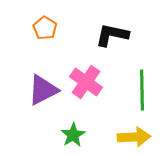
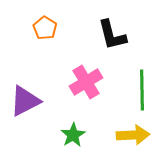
black L-shape: rotated 116 degrees counterclockwise
pink cross: rotated 24 degrees clockwise
purple triangle: moved 18 px left, 11 px down
yellow arrow: moved 1 px left, 2 px up
